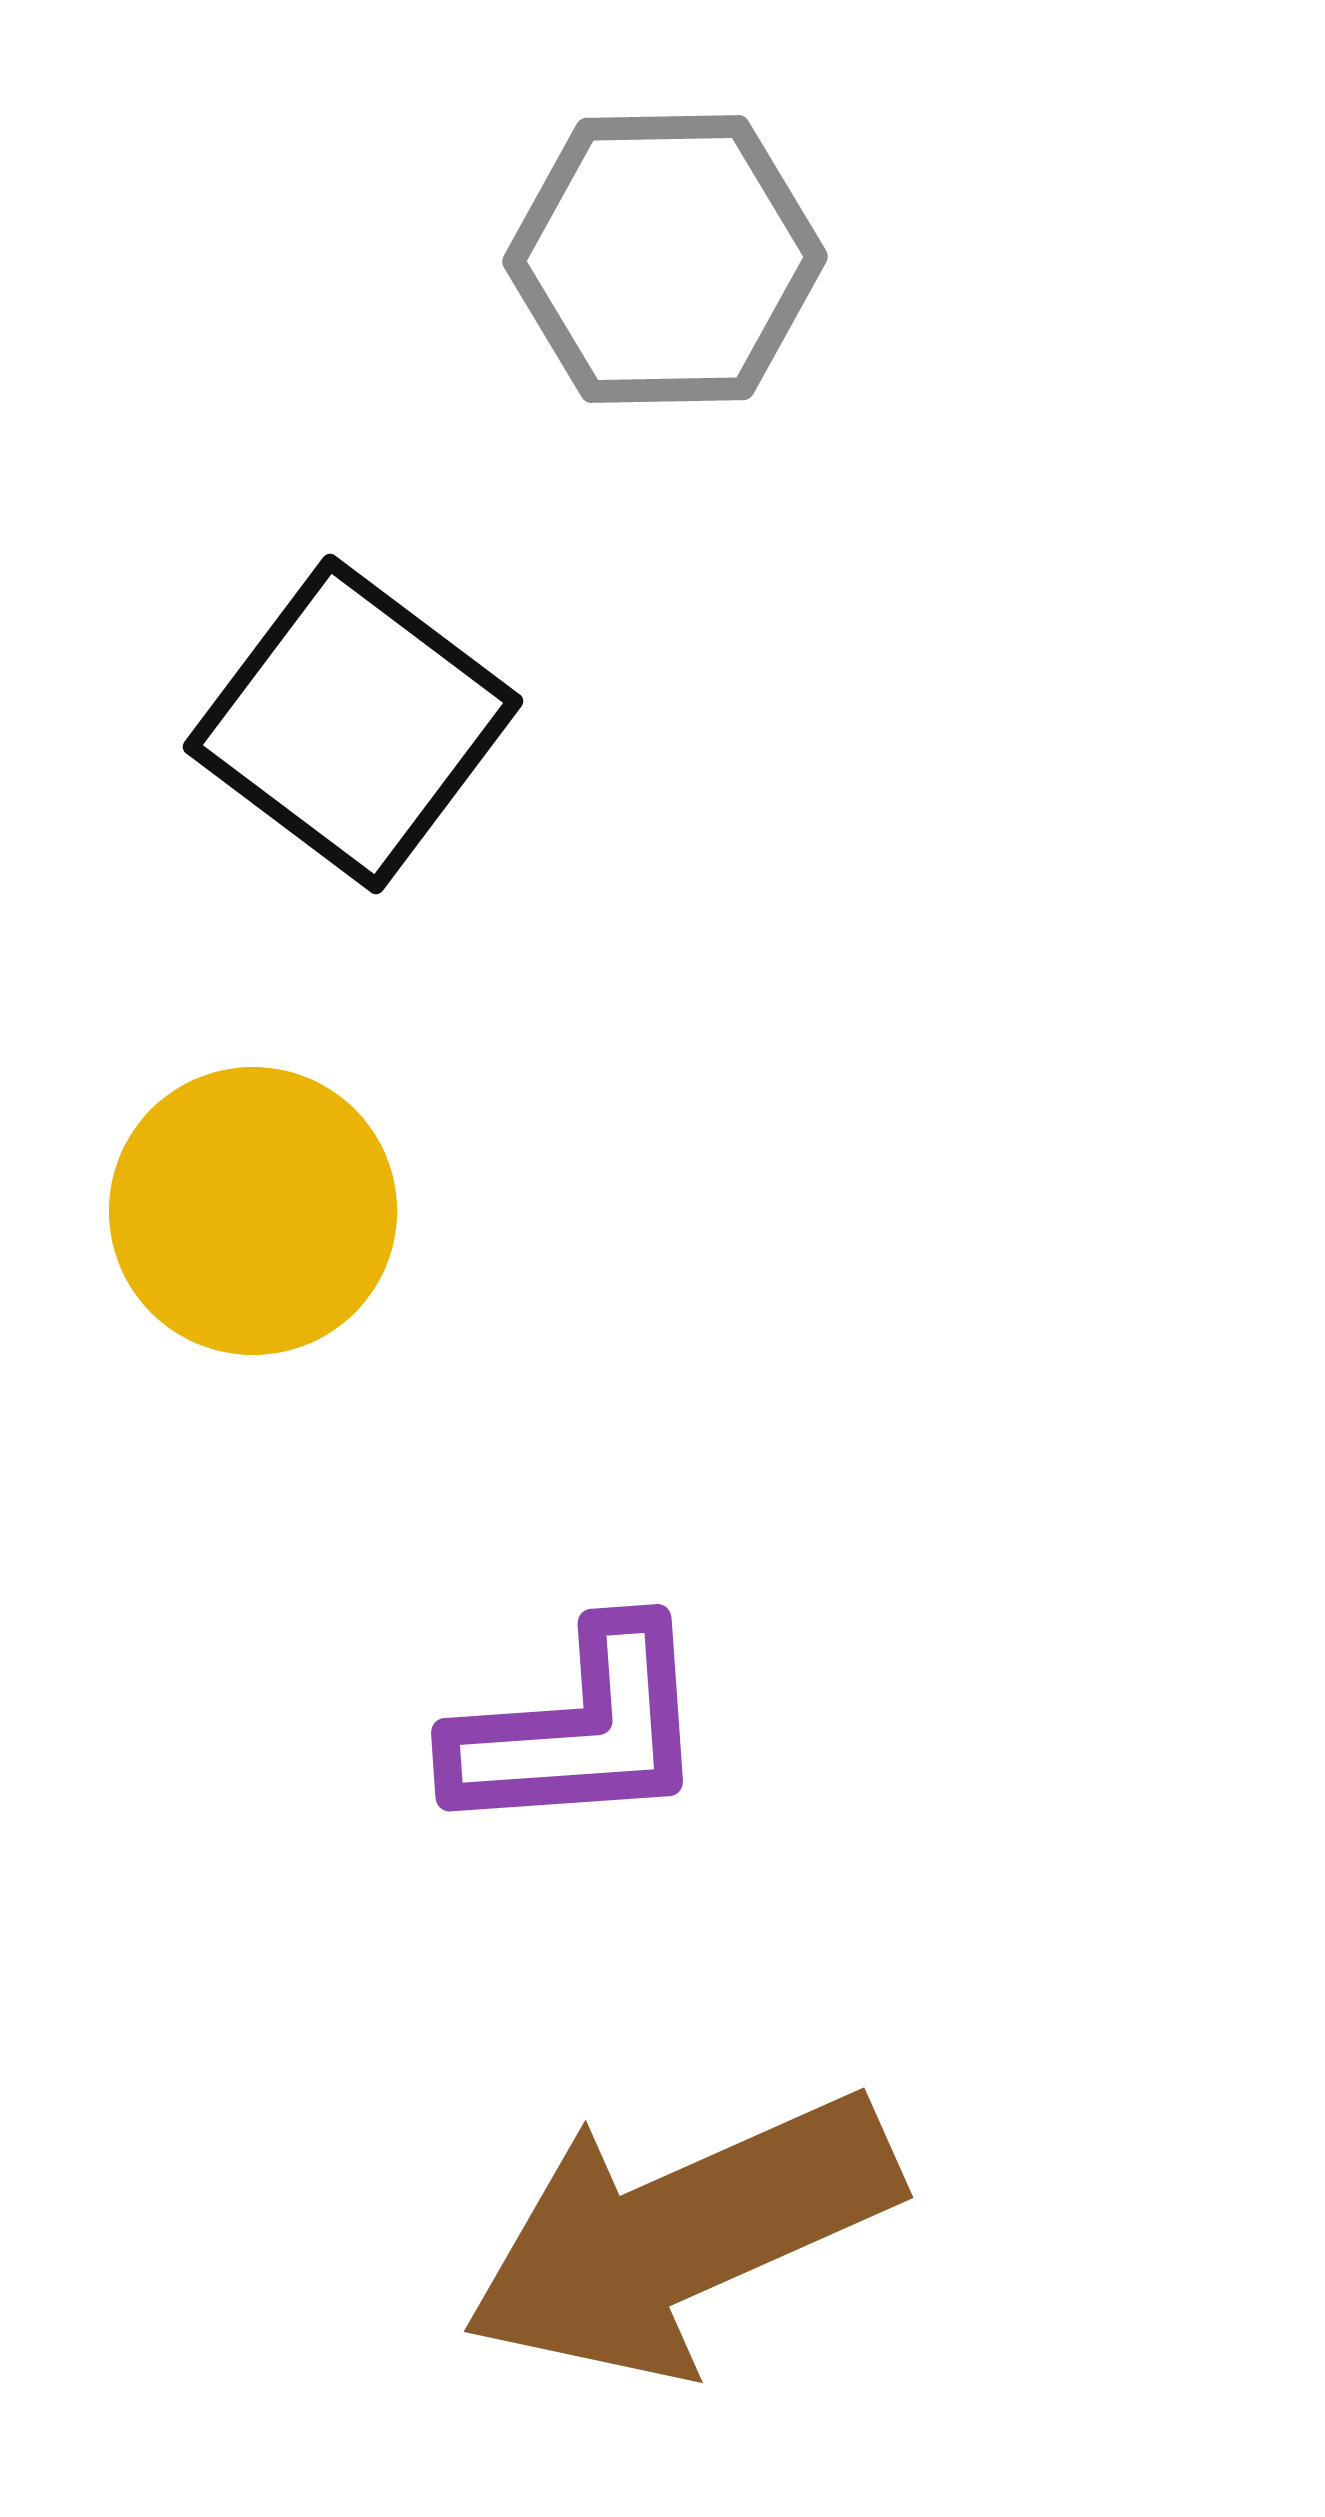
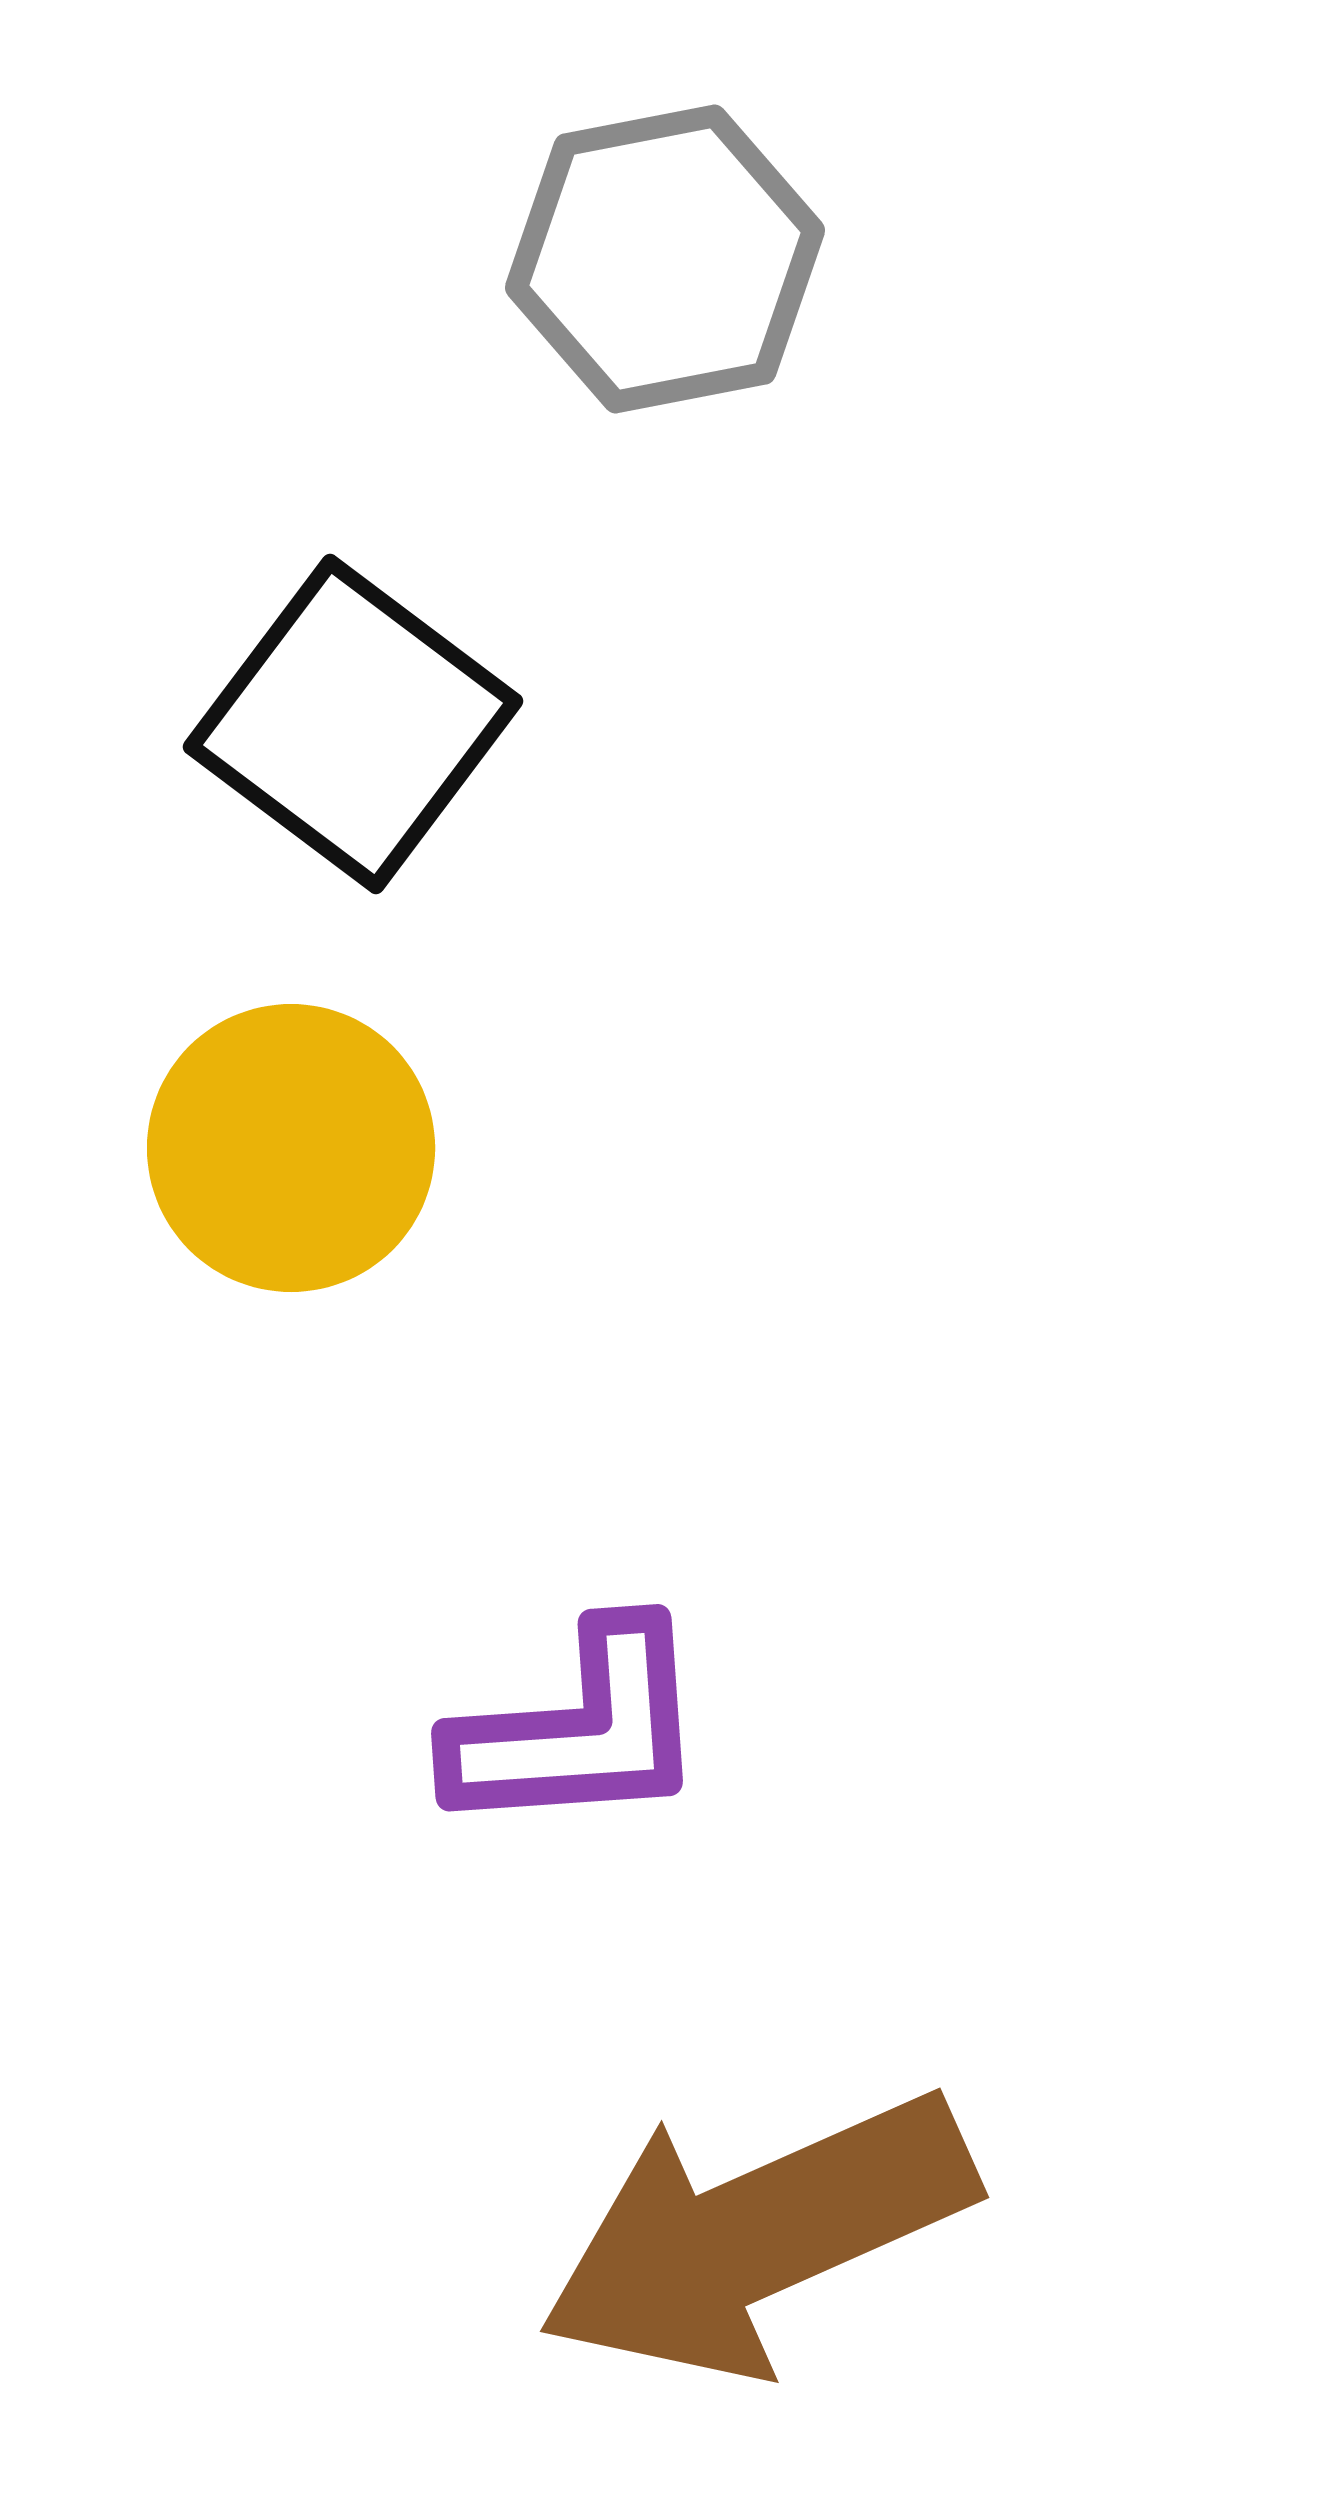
gray hexagon: rotated 10 degrees counterclockwise
yellow circle: moved 38 px right, 63 px up
brown arrow: moved 76 px right
